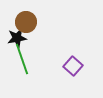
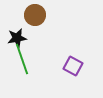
brown circle: moved 9 px right, 7 px up
purple square: rotated 12 degrees counterclockwise
